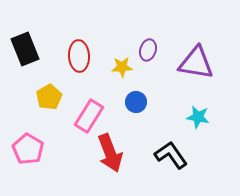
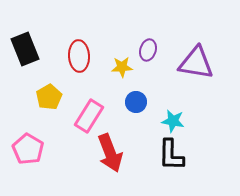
cyan star: moved 25 px left, 4 px down
black L-shape: rotated 144 degrees counterclockwise
